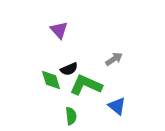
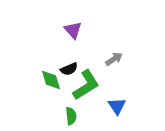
purple triangle: moved 14 px right
green L-shape: rotated 124 degrees clockwise
blue triangle: rotated 18 degrees clockwise
